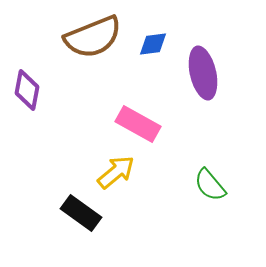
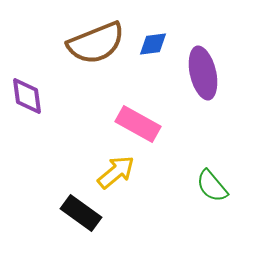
brown semicircle: moved 3 px right, 6 px down
purple diamond: moved 6 px down; rotated 18 degrees counterclockwise
green semicircle: moved 2 px right, 1 px down
